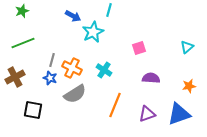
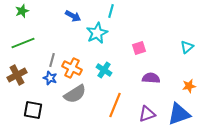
cyan line: moved 2 px right, 1 px down
cyan star: moved 4 px right, 1 px down
brown cross: moved 2 px right, 2 px up
